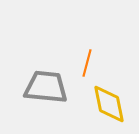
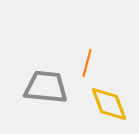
yellow diamond: rotated 9 degrees counterclockwise
